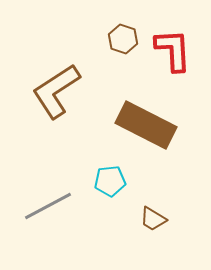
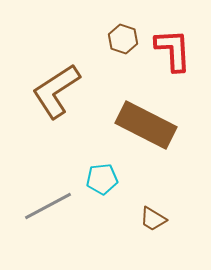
cyan pentagon: moved 8 px left, 2 px up
